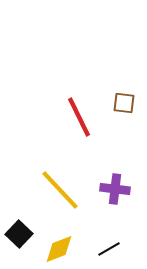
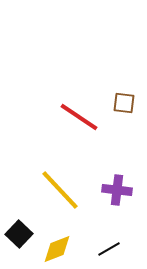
red line: rotated 30 degrees counterclockwise
purple cross: moved 2 px right, 1 px down
yellow diamond: moved 2 px left
